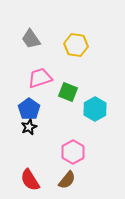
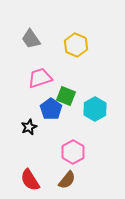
yellow hexagon: rotated 15 degrees clockwise
green square: moved 2 px left, 4 px down
blue pentagon: moved 22 px right
